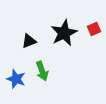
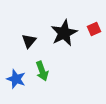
black triangle: rotated 28 degrees counterclockwise
